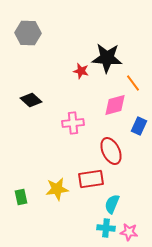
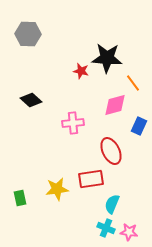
gray hexagon: moved 1 px down
green rectangle: moved 1 px left, 1 px down
cyan cross: rotated 18 degrees clockwise
